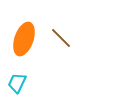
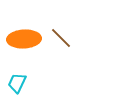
orange ellipse: rotated 68 degrees clockwise
